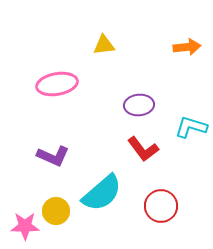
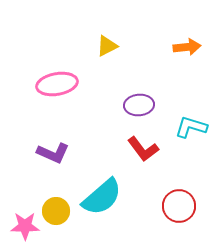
yellow triangle: moved 3 px right, 1 px down; rotated 20 degrees counterclockwise
purple L-shape: moved 3 px up
cyan semicircle: moved 4 px down
red circle: moved 18 px right
